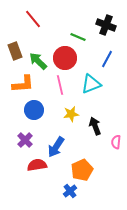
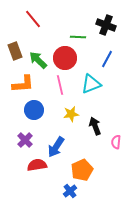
green line: rotated 21 degrees counterclockwise
green arrow: moved 1 px up
